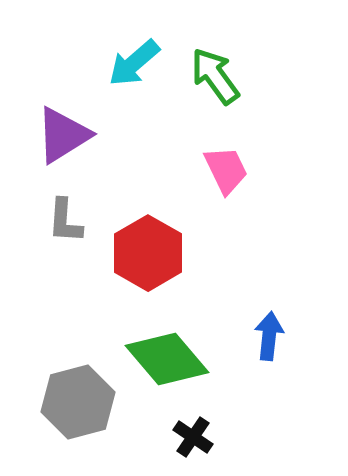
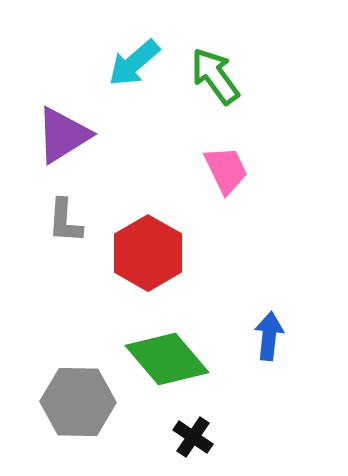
gray hexagon: rotated 16 degrees clockwise
